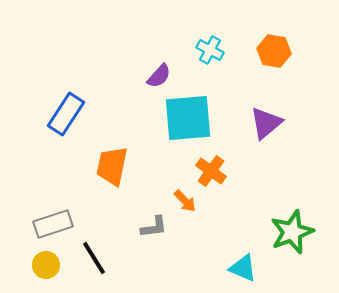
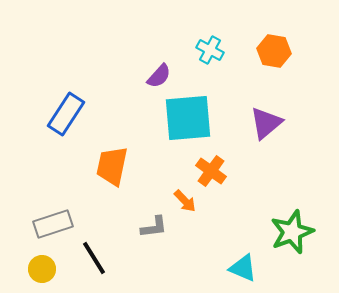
yellow circle: moved 4 px left, 4 px down
